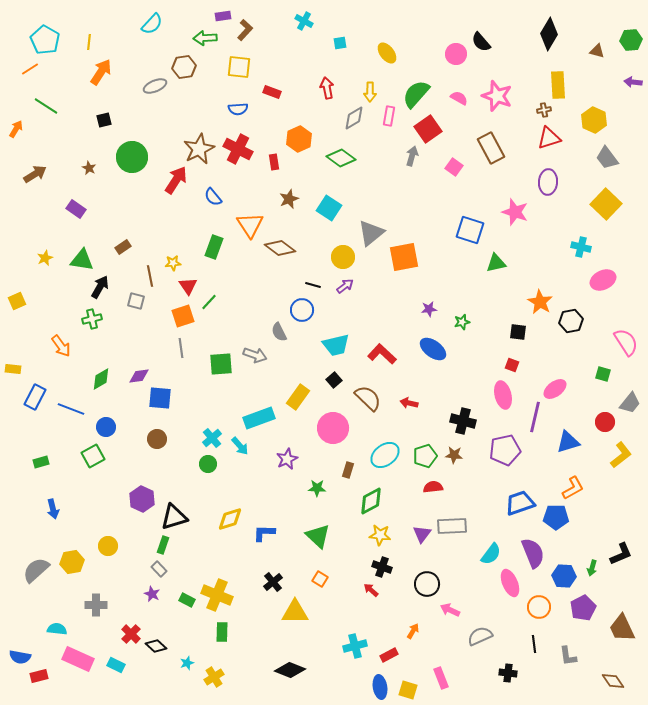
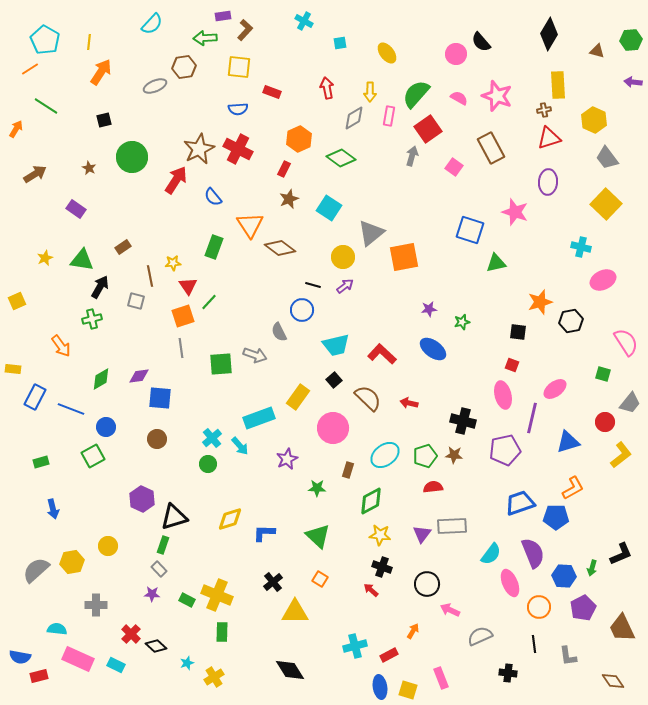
red rectangle at (274, 162): moved 10 px right, 7 px down; rotated 35 degrees clockwise
orange star at (540, 302): rotated 25 degrees clockwise
purple line at (535, 417): moved 3 px left, 1 px down
purple star at (152, 594): rotated 21 degrees counterclockwise
black diamond at (290, 670): rotated 36 degrees clockwise
